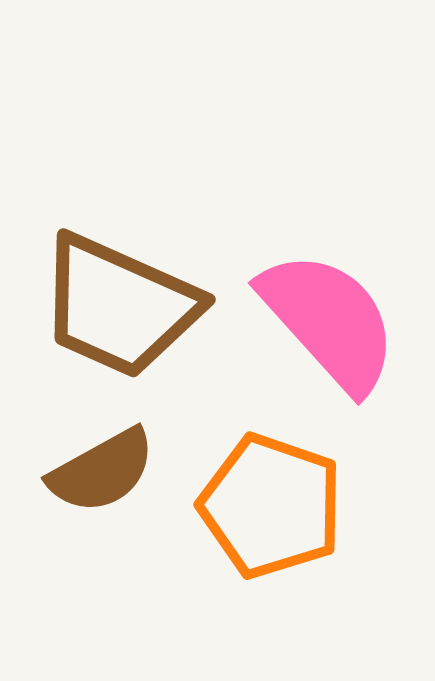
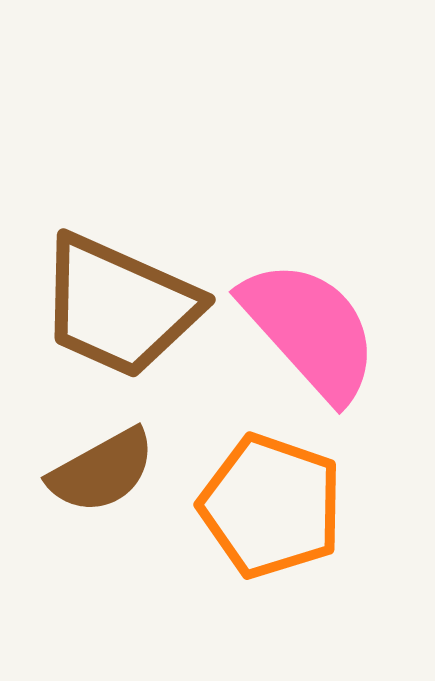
pink semicircle: moved 19 px left, 9 px down
